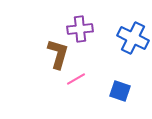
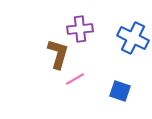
pink line: moved 1 px left
